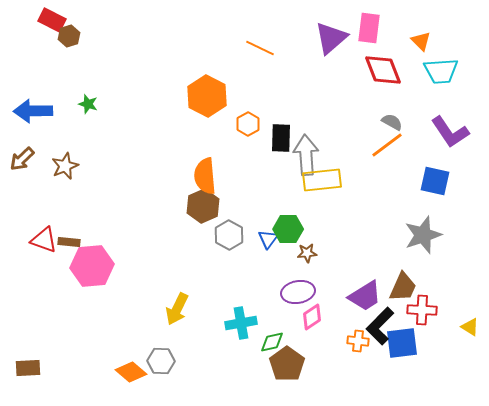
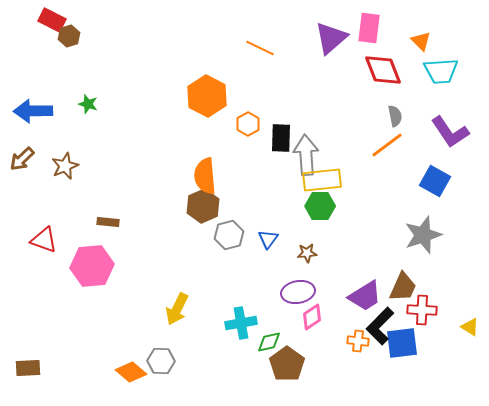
gray semicircle at (392, 122): moved 3 px right, 6 px up; rotated 50 degrees clockwise
blue square at (435, 181): rotated 16 degrees clockwise
green hexagon at (288, 229): moved 32 px right, 23 px up
gray hexagon at (229, 235): rotated 16 degrees clockwise
brown rectangle at (69, 242): moved 39 px right, 20 px up
green diamond at (272, 342): moved 3 px left
